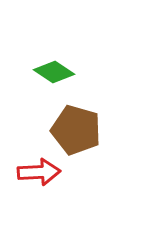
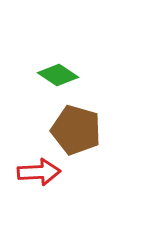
green diamond: moved 4 px right, 3 px down
